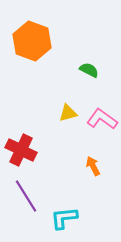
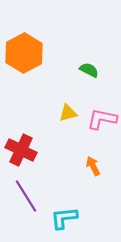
orange hexagon: moved 8 px left, 12 px down; rotated 12 degrees clockwise
pink L-shape: rotated 24 degrees counterclockwise
